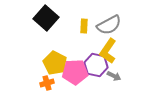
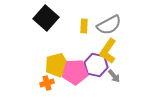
yellow pentagon: moved 2 px right, 2 px down; rotated 30 degrees clockwise
gray arrow: rotated 24 degrees clockwise
